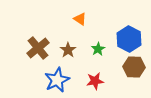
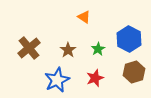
orange triangle: moved 4 px right, 2 px up
brown cross: moved 9 px left
brown hexagon: moved 5 px down; rotated 20 degrees counterclockwise
red star: moved 3 px up; rotated 12 degrees counterclockwise
